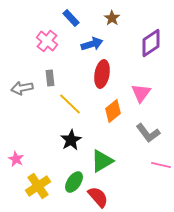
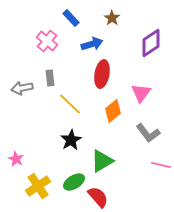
green ellipse: rotated 25 degrees clockwise
